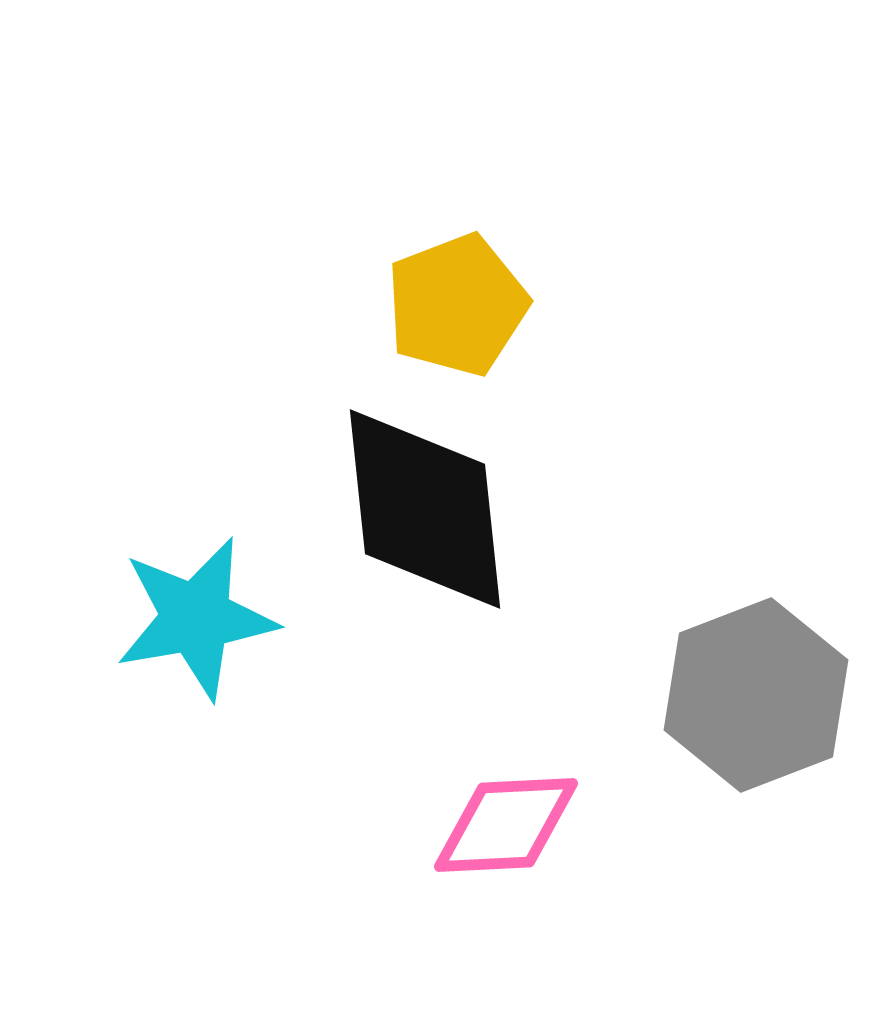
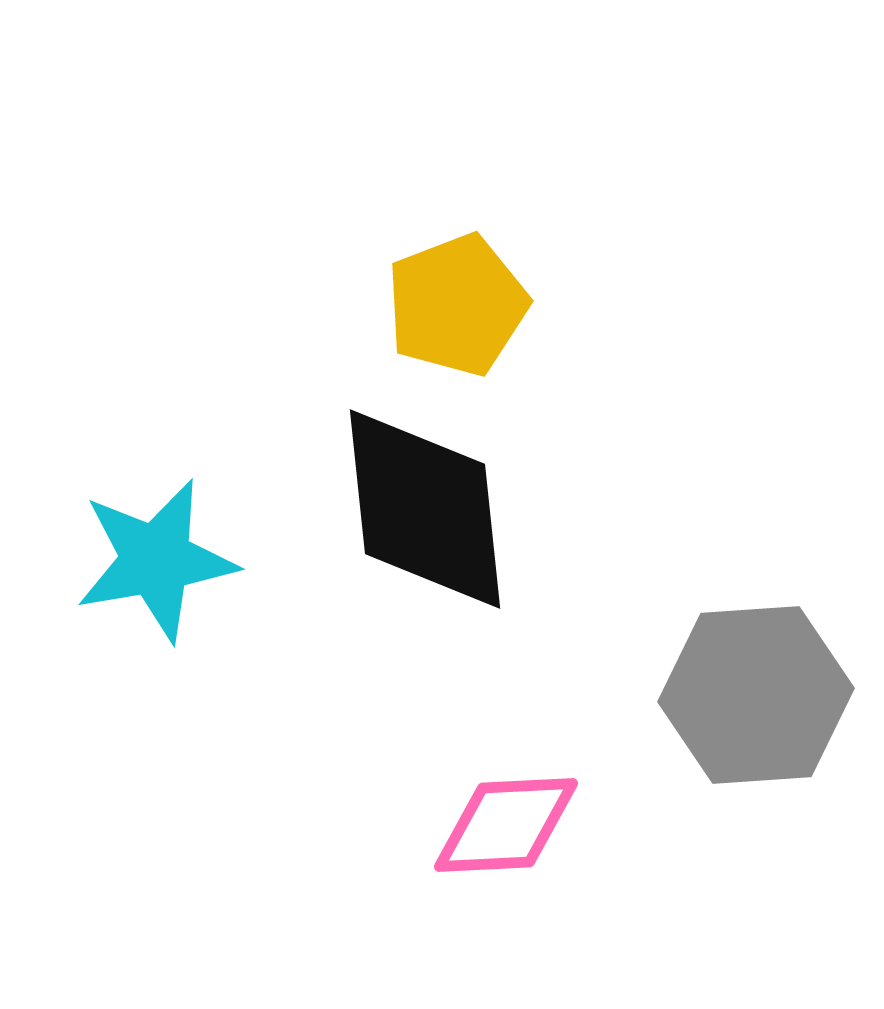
cyan star: moved 40 px left, 58 px up
gray hexagon: rotated 17 degrees clockwise
